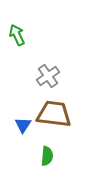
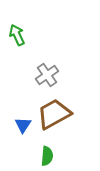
gray cross: moved 1 px left, 1 px up
brown trapezoid: rotated 36 degrees counterclockwise
